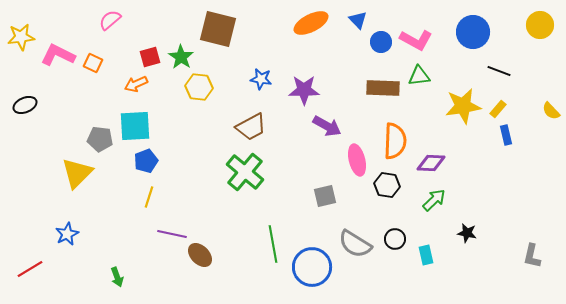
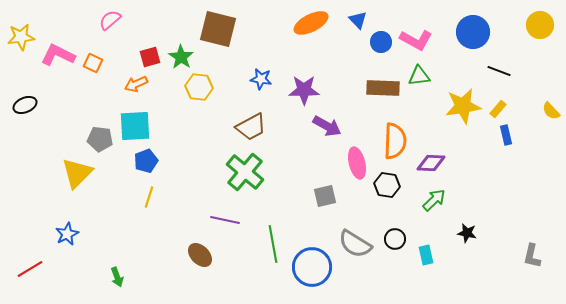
pink ellipse at (357, 160): moved 3 px down
purple line at (172, 234): moved 53 px right, 14 px up
